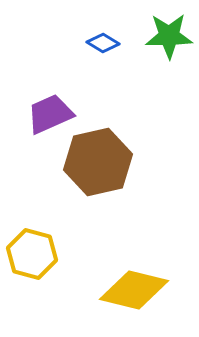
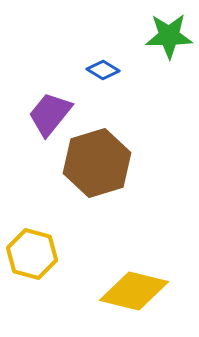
blue diamond: moved 27 px down
purple trapezoid: rotated 27 degrees counterclockwise
brown hexagon: moved 1 px left, 1 px down; rotated 4 degrees counterclockwise
yellow diamond: moved 1 px down
